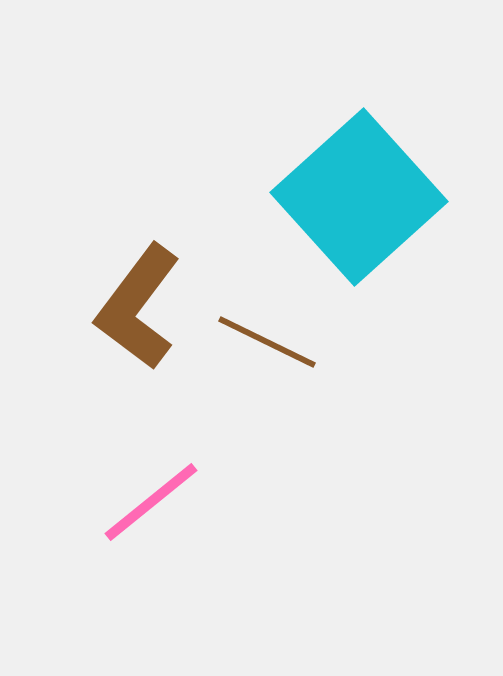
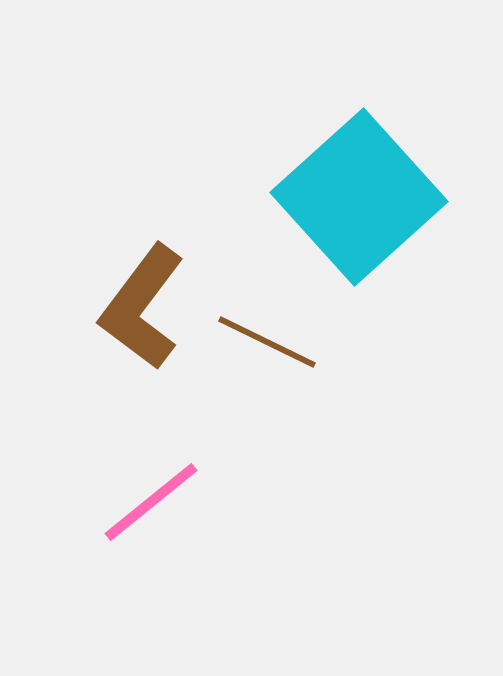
brown L-shape: moved 4 px right
